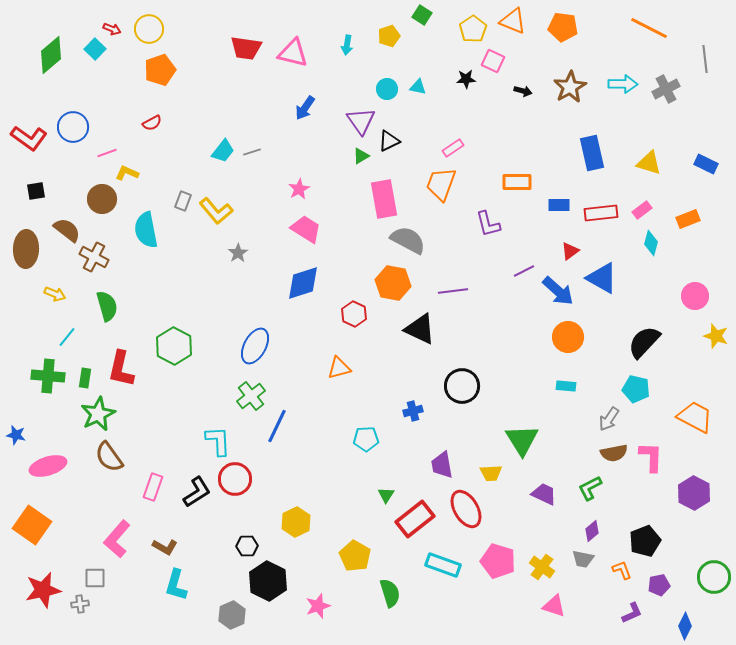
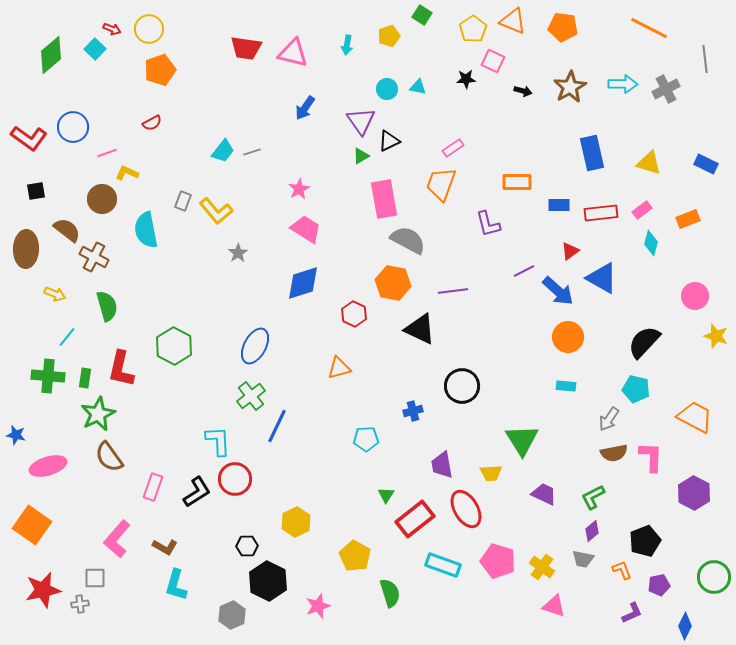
green L-shape at (590, 488): moved 3 px right, 9 px down
